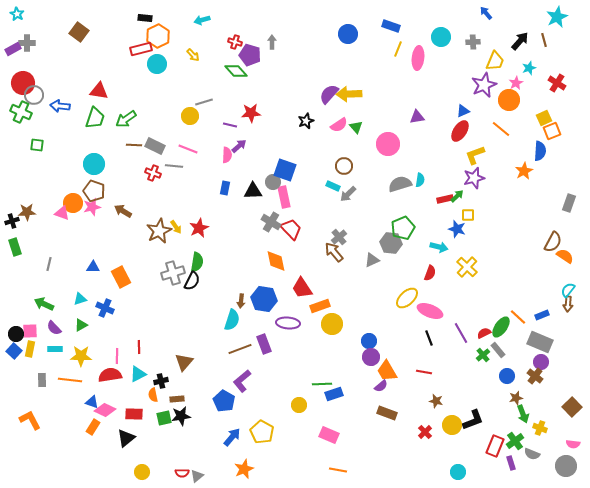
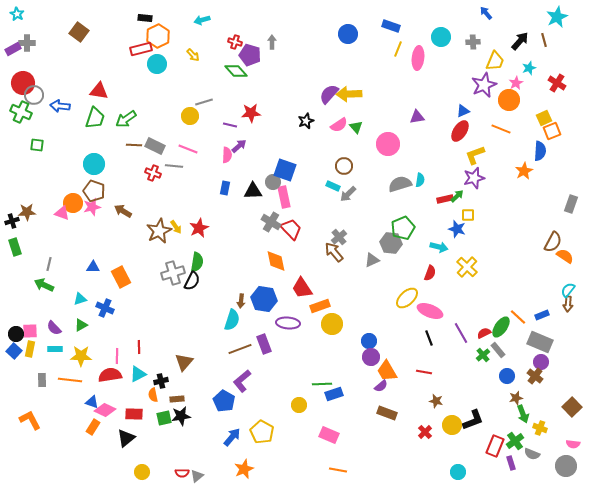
orange line at (501, 129): rotated 18 degrees counterclockwise
gray rectangle at (569, 203): moved 2 px right, 1 px down
green arrow at (44, 304): moved 19 px up
